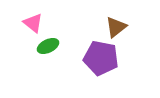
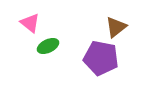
pink triangle: moved 3 px left
